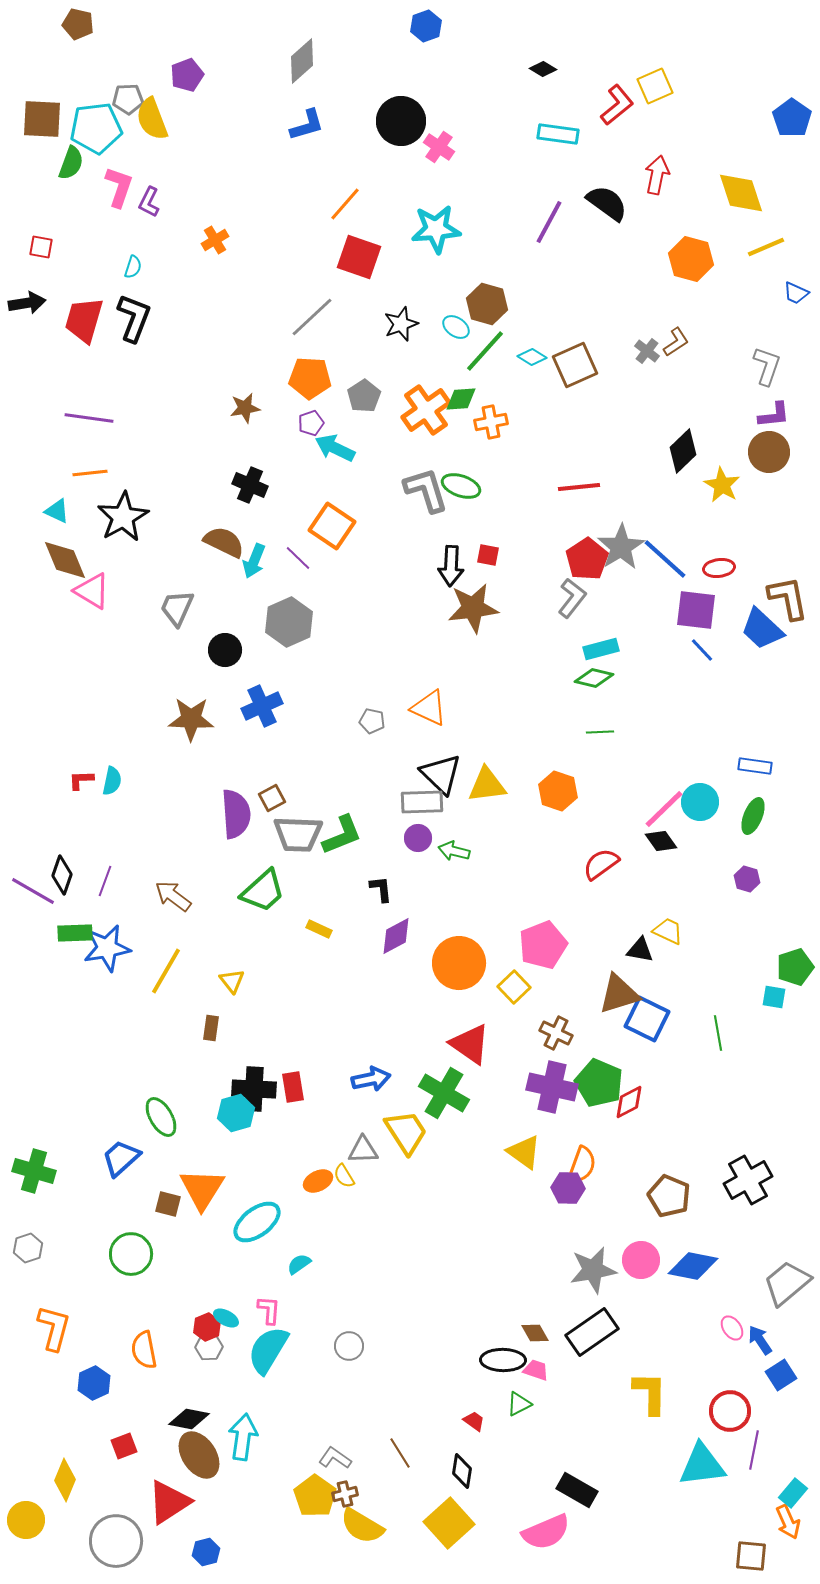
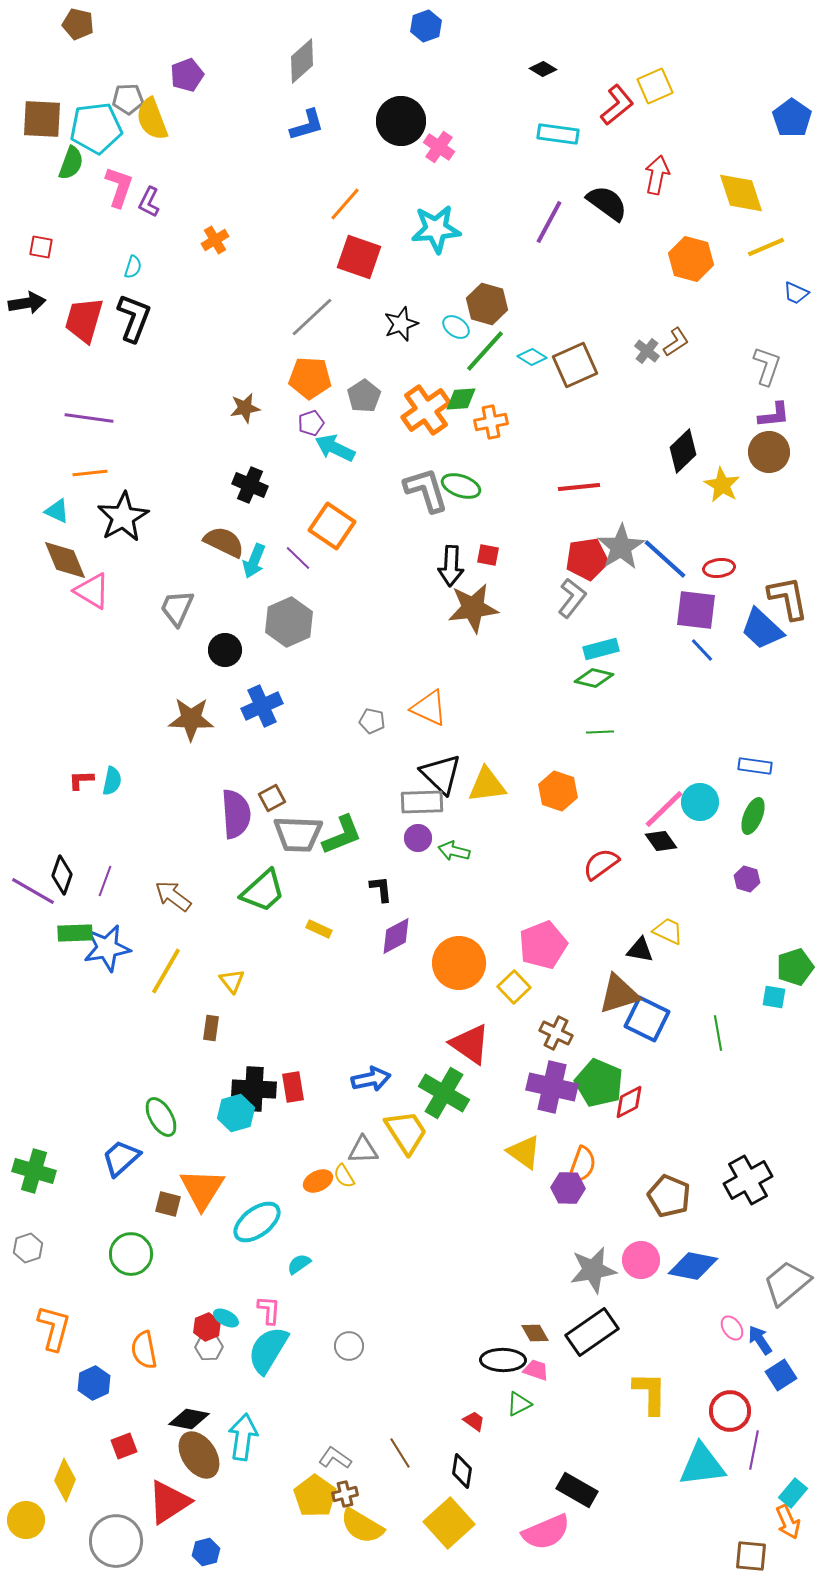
red pentagon at (587, 559): rotated 24 degrees clockwise
